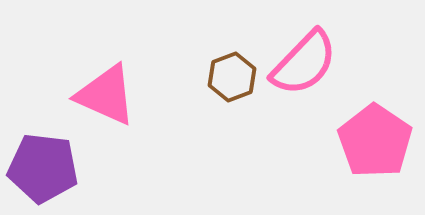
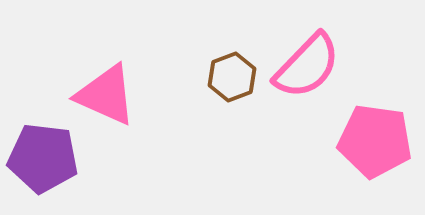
pink semicircle: moved 3 px right, 3 px down
pink pentagon: rotated 26 degrees counterclockwise
purple pentagon: moved 10 px up
